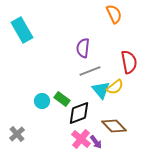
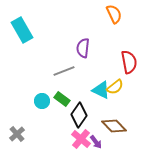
gray line: moved 26 px left
cyan triangle: rotated 24 degrees counterclockwise
black diamond: moved 2 px down; rotated 35 degrees counterclockwise
